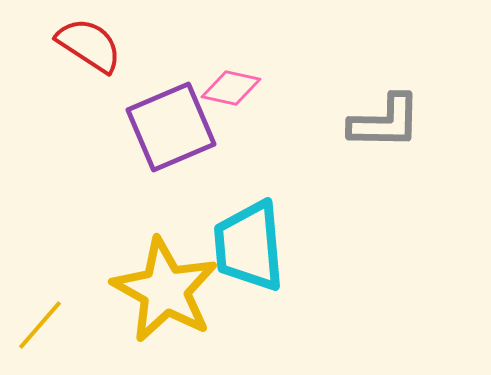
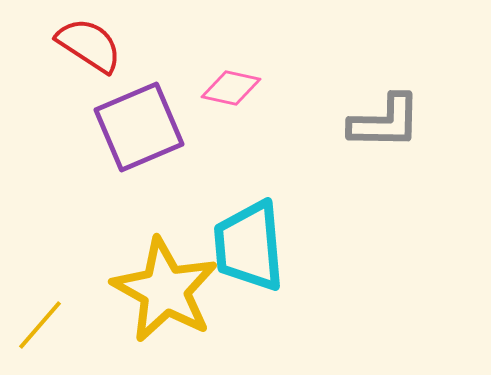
purple square: moved 32 px left
